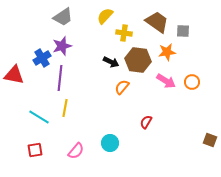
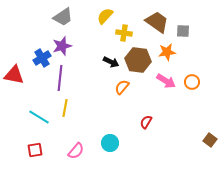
brown square: rotated 16 degrees clockwise
